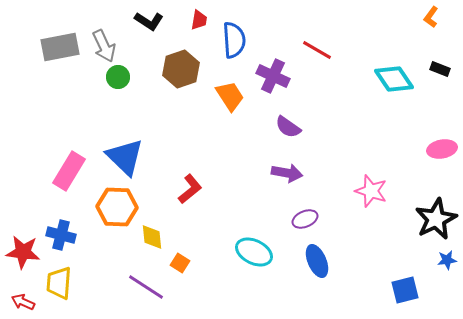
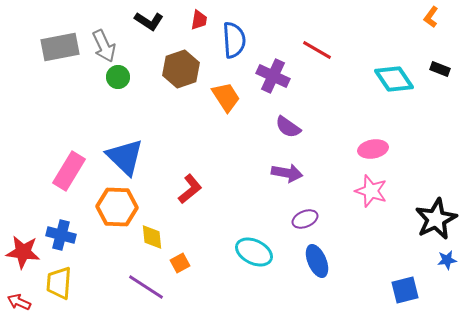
orange trapezoid: moved 4 px left, 1 px down
pink ellipse: moved 69 px left
orange square: rotated 30 degrees clockwise
red arrow: moved 4 px left
